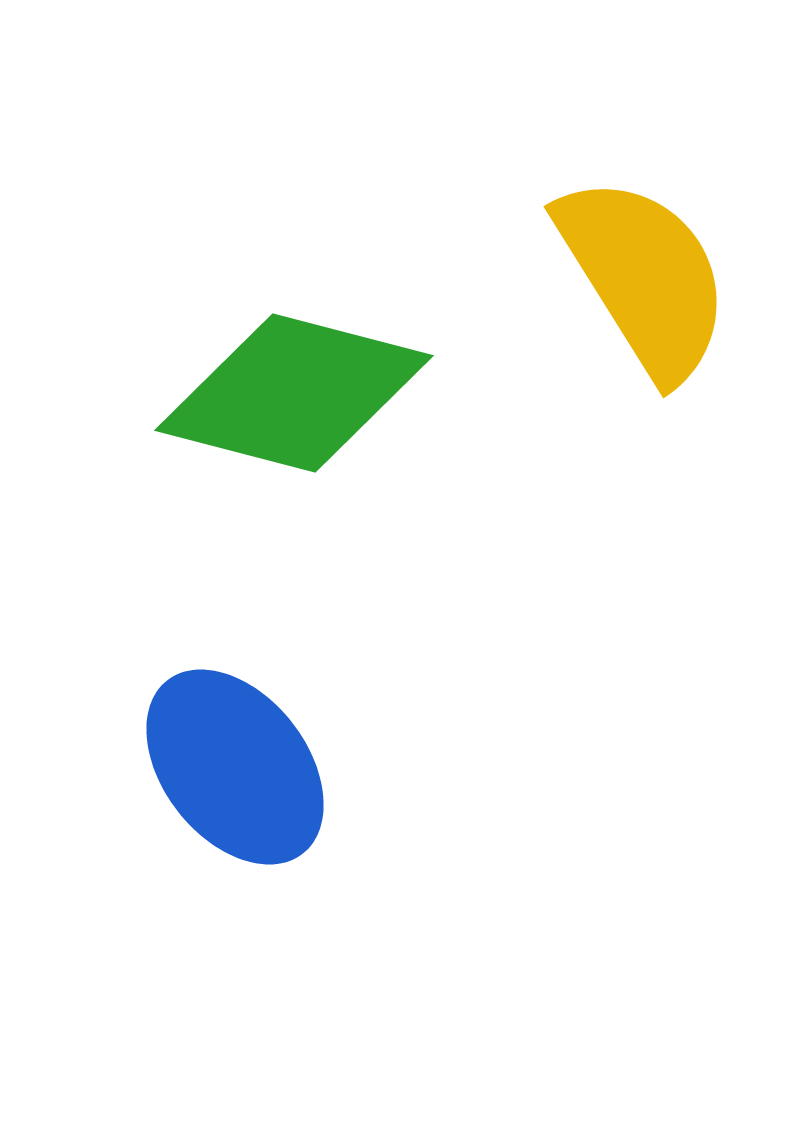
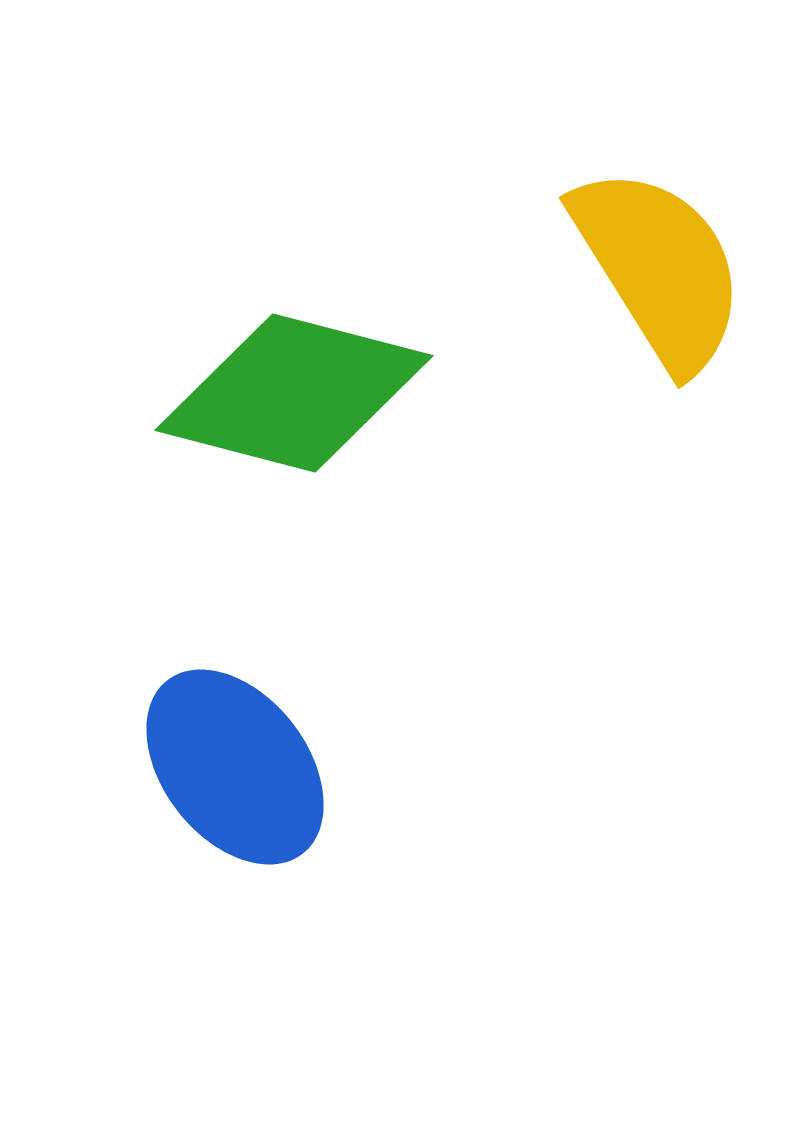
yellow semicircle: moved 15 px right, 9 px up
